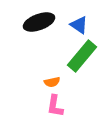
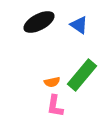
black ellipse: rotated 8 degrees counterclockwise
green rectangle: moved 19 px down
